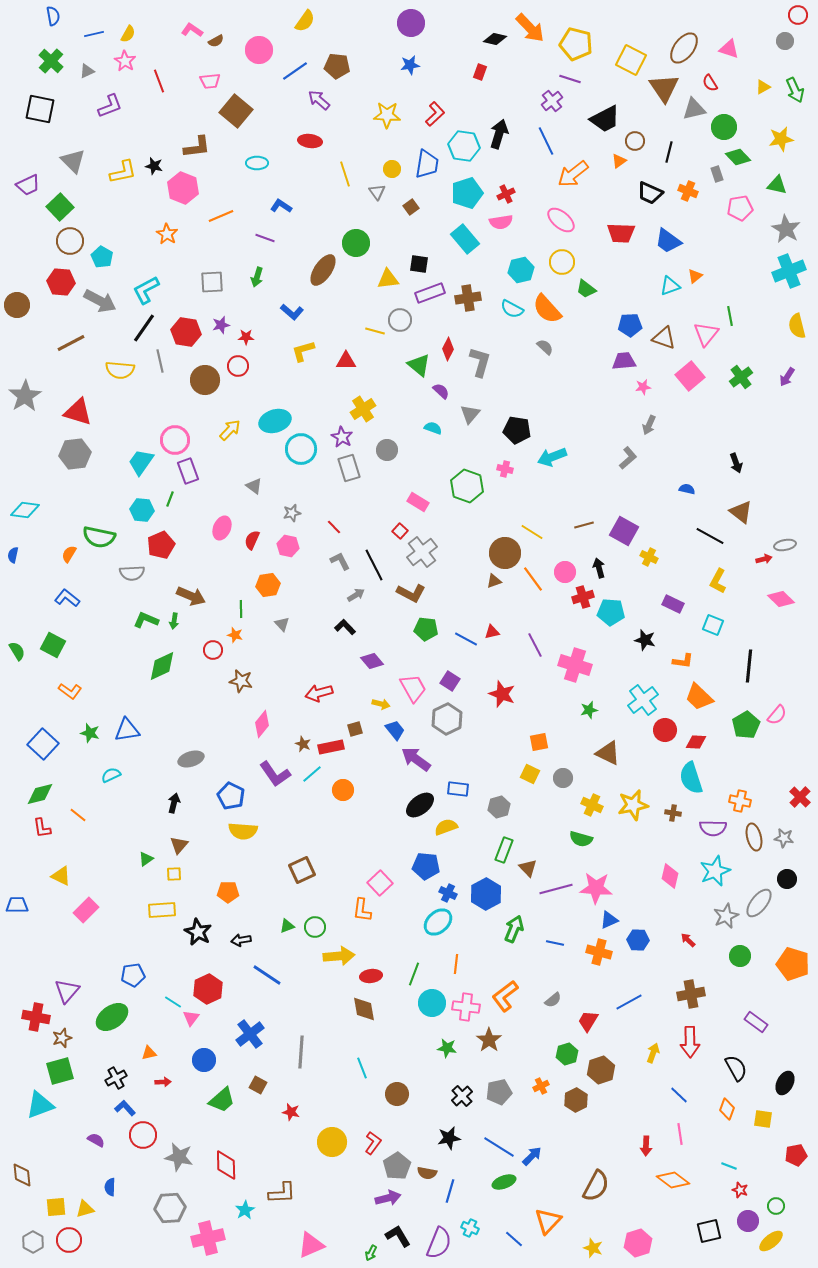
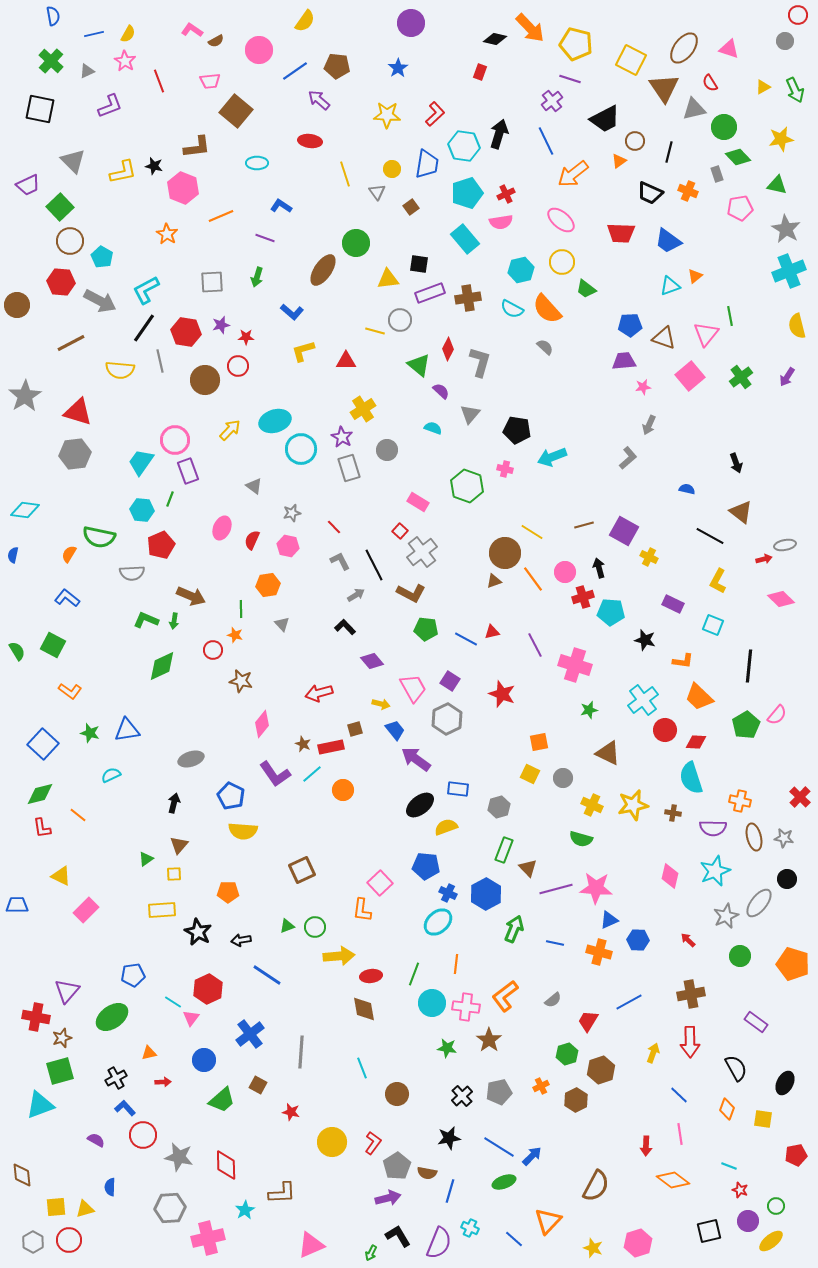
blue star at (410, 65): moved 12 px left, 3 px down; rotated 24 degrees counterclockwise
